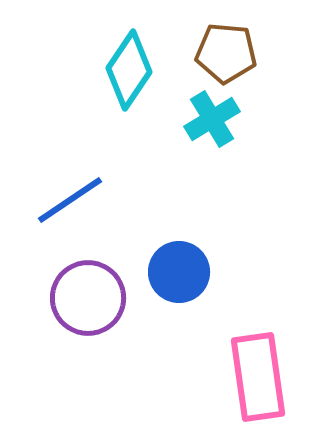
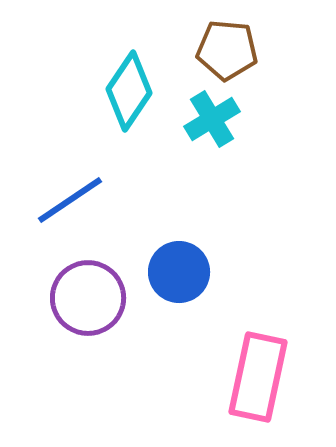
brown pentagon: moved 1 px right, 3 px up
cyan diamond: moved 21 px down
pink rectangle: rotated 20 degrees clockwise
